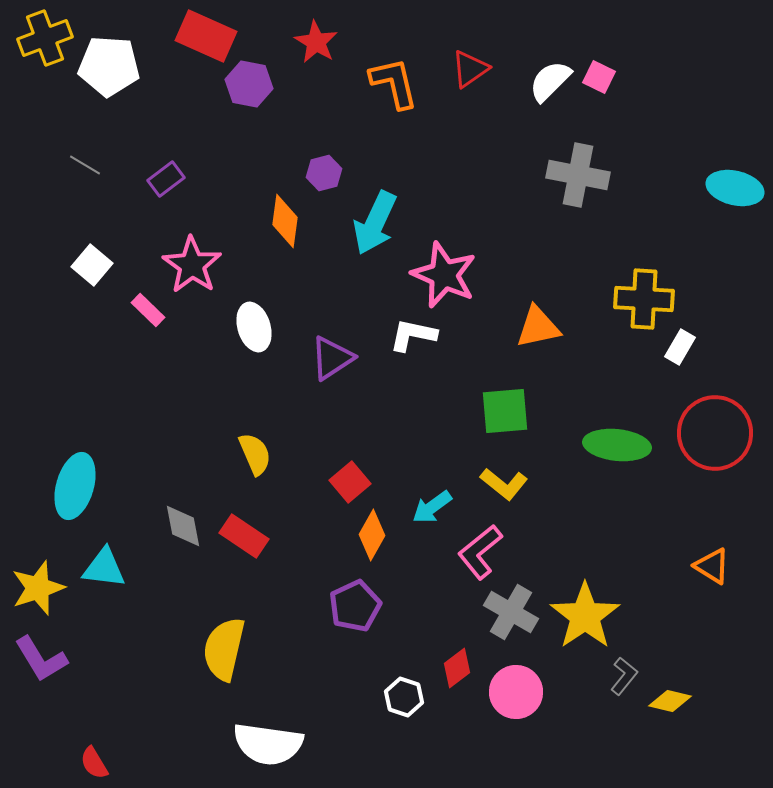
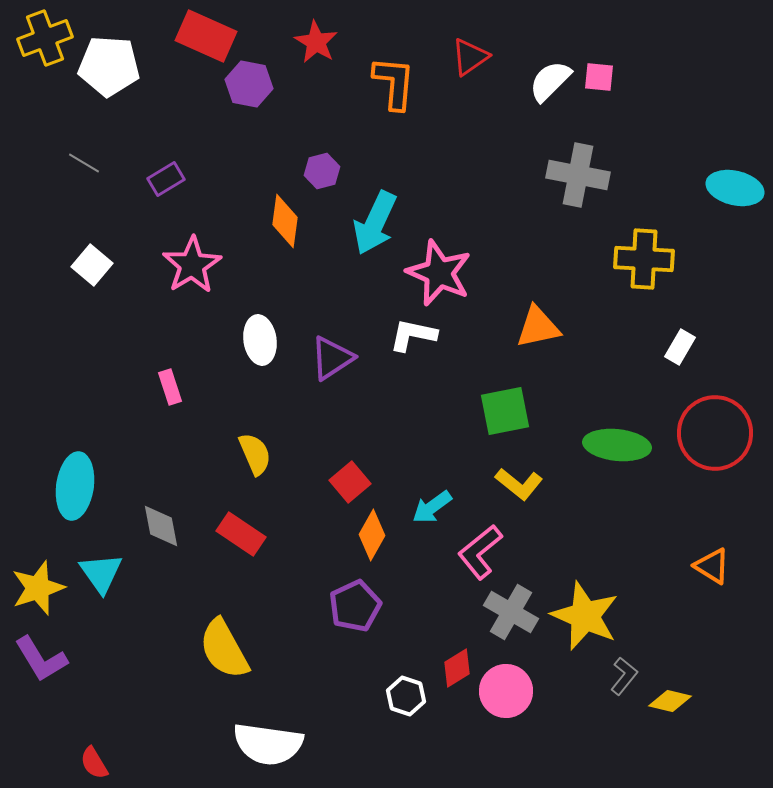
red triangle at (470, 69): moved 12 px up
pink square at (599, 77): rotated 20 degrees counterclockwise
orange L-shape at (394, 83): rotated 18 degrees clockwise
gray line at (85, 165): moved 1 px left, 2 px up
purple hexagon at (324, 173): moved 2 px left, 2 px up
purple rectangle at (166, 179): rotated 6 degrees clockwise
pink star at (192, 265): rotated 6 degrees clockwise
pink star at (444, 275): moved 5 px left, 2 px up
yellow cross at (644, 299): moved 40 px up
pink rectangle at (148, 310): moved 22 px right, 77 px down; rotated 28 degrees clockwise
white ellipse at (254, 327): moved 6 px right, 13 px down; rotated 9 degrees clockwise
green square at (505, 411): rotated 6 degrees counterclockwise
yellow L-shape at (504, 484): moved 15 px right
cyan ellipse at (75, 486): rotated 8 degrees counterclockwise
gray diamond at (183, 526): moved 22 px left
red rectangle at (244, 536): moved 3 px left, 2 px up
cyan triangle at (104, 568): moved 3 px left, 5 px down; rotated 48 degrees clockwise
yellow star at (585, 616): rotated 14 degrees counterclockwise
yellow semicircle at (224, 649): rotated 42 degrees counterclockwise
red diamond at (457, 668): rotated 6 degrees clockwise
pink circle at (516, 692): moved 10 px left, 1 px up
white hexagon at (404, 697): moved 2 px right, 1 px up
